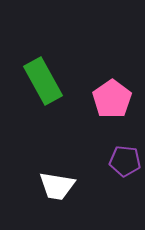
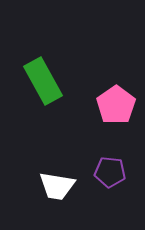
pink pentagon: moved 4 px right, 6 px down
purple pentagon: moved 15 px left, 11 px down
